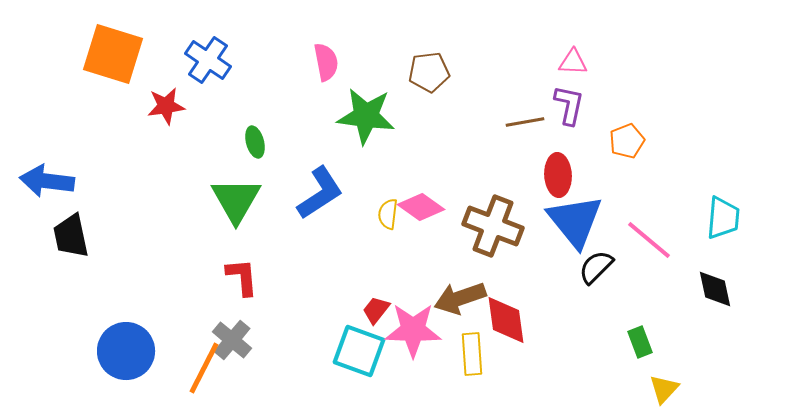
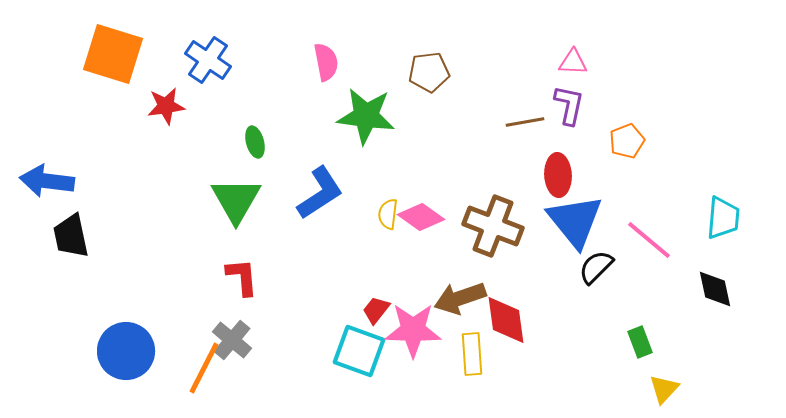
pink diamond: moved 10 px down
